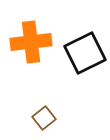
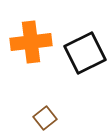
brown square: moved 1 px right
